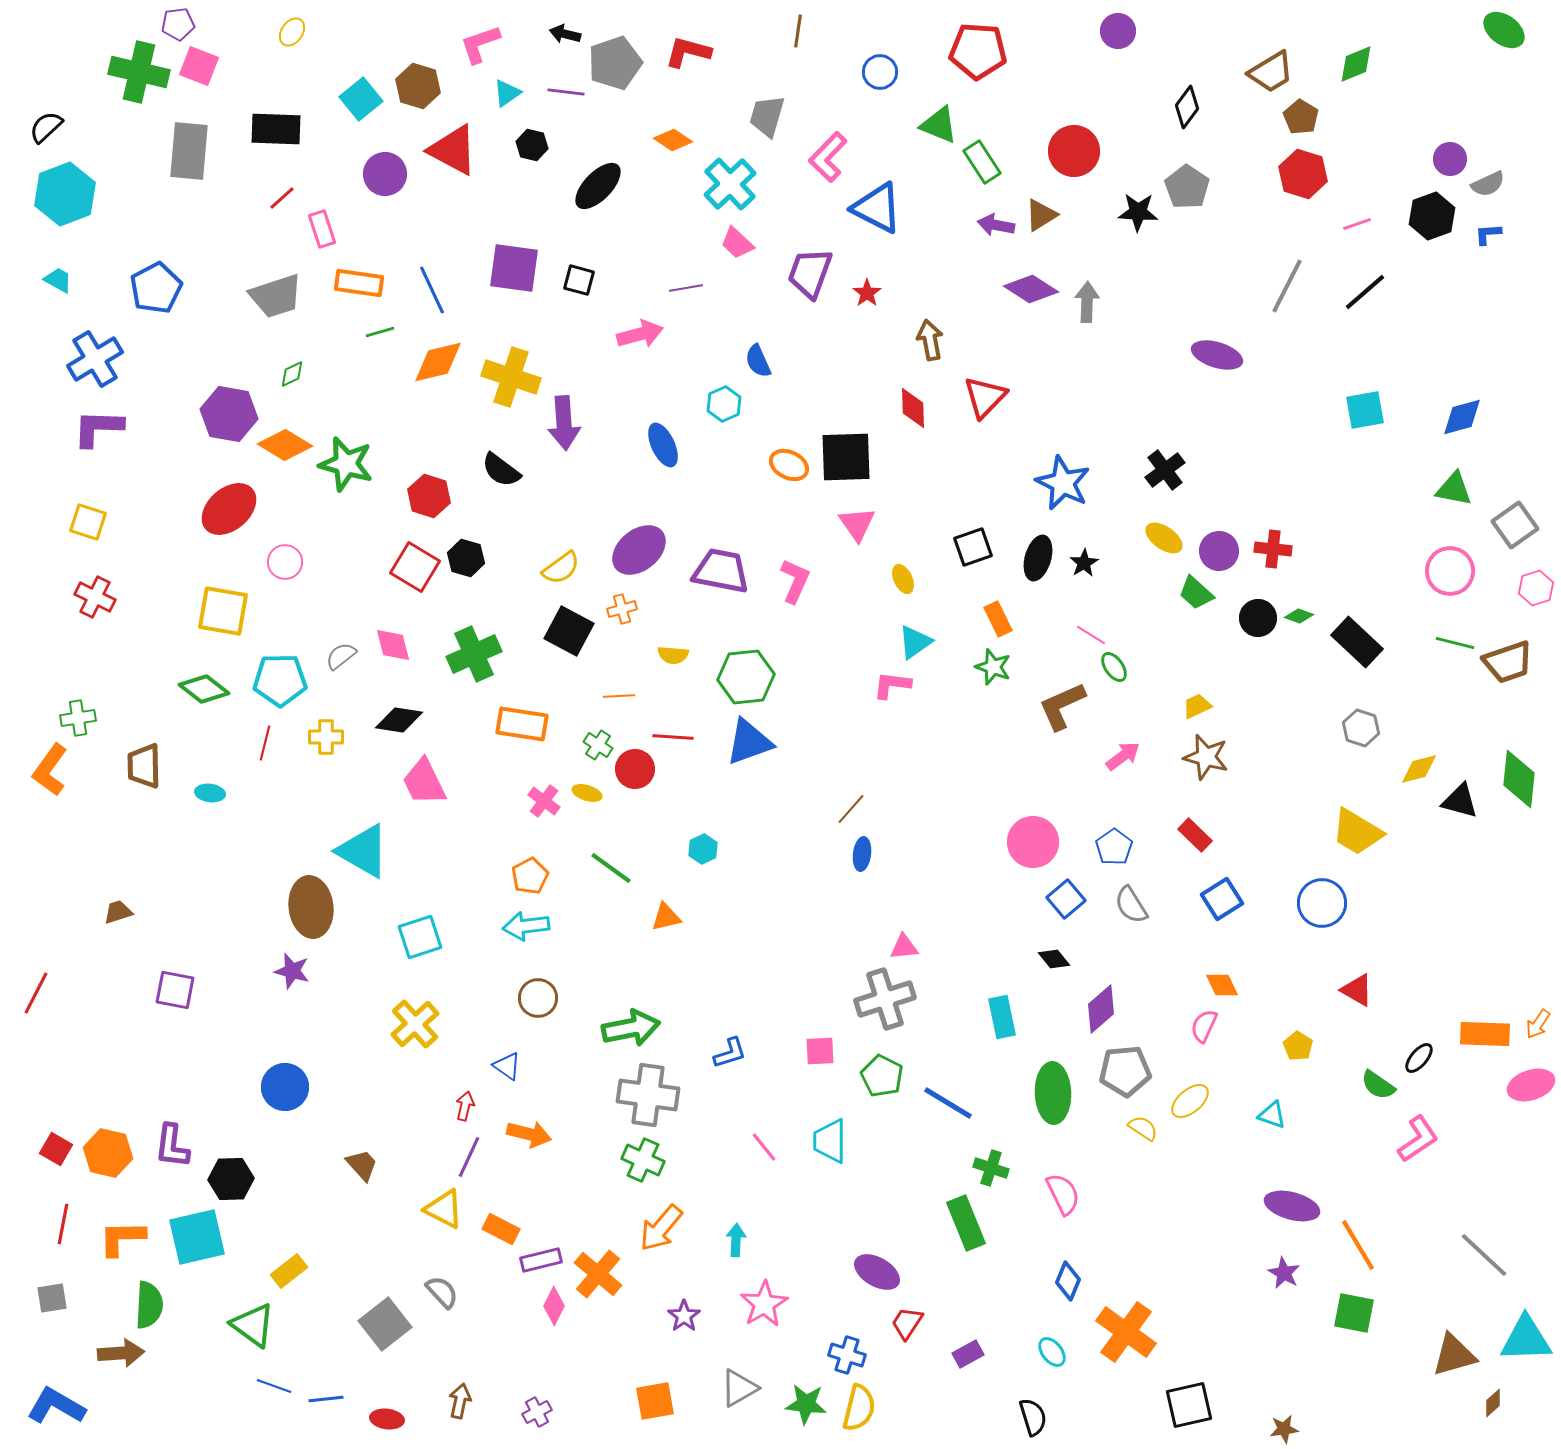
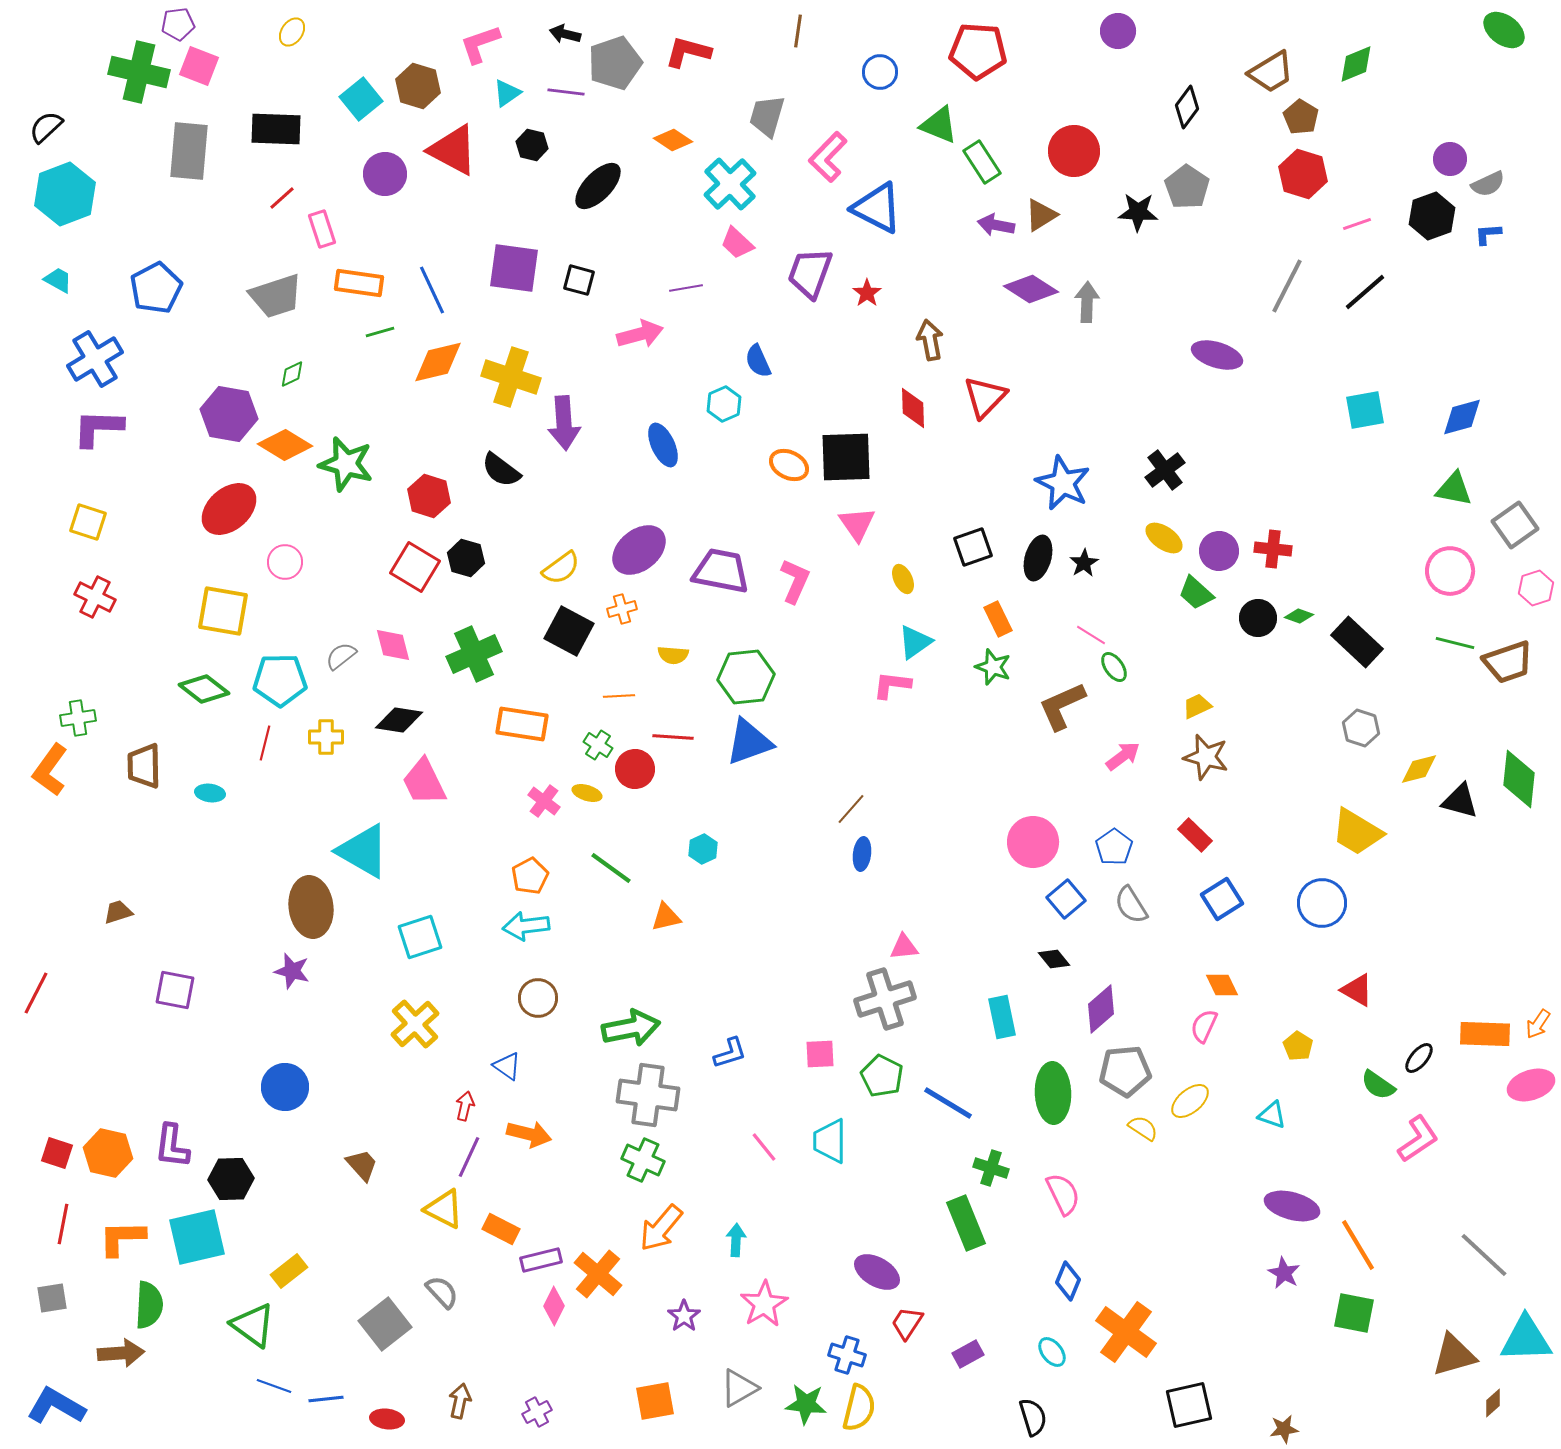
pink square at (820, 1051): moved 3 px down
red square at (56, 1149): moved 1 px right, 4 px down; rotated 12 degrees counterclockwise
